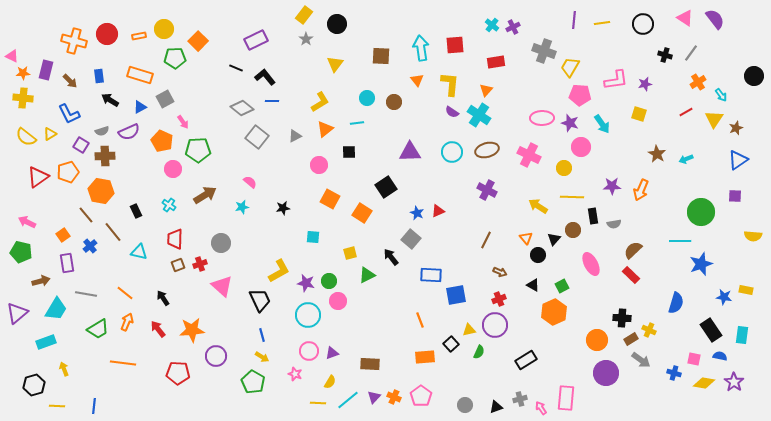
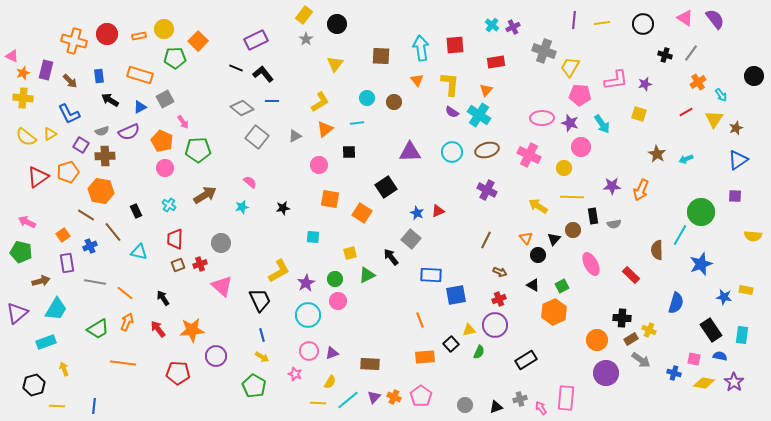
orange star at (23, 73): rotated 16 degrees counterclockwise
black L-shape at (265, 77): moved 2 px left, 3 px up
pink circle at (173, 169): moved 8 px left, 1 px up
orange square at (330, 199): rotated 18 degrees counterclockwise
brown line at (86, 215): rotated 18 degrees counterclockwise
cyan line at (680, 241): moved 6 px up; rotated 60 degrees counterclockwise
blue cross at (90, 246): rotated 16 degrees clockwise
brown semicircle at (633, 250): moved 24 px right; rotated 48 degrees counterclockwise
green circle at (329, 281): moved 6 px right, 2 px up
purple star at (306, 283): rotated 30 degrees clockwise
gray line at (86, 294): moved 9 px right, 12 px up
green pentagon at (253, 382): moved 1 px right, 4 px down
